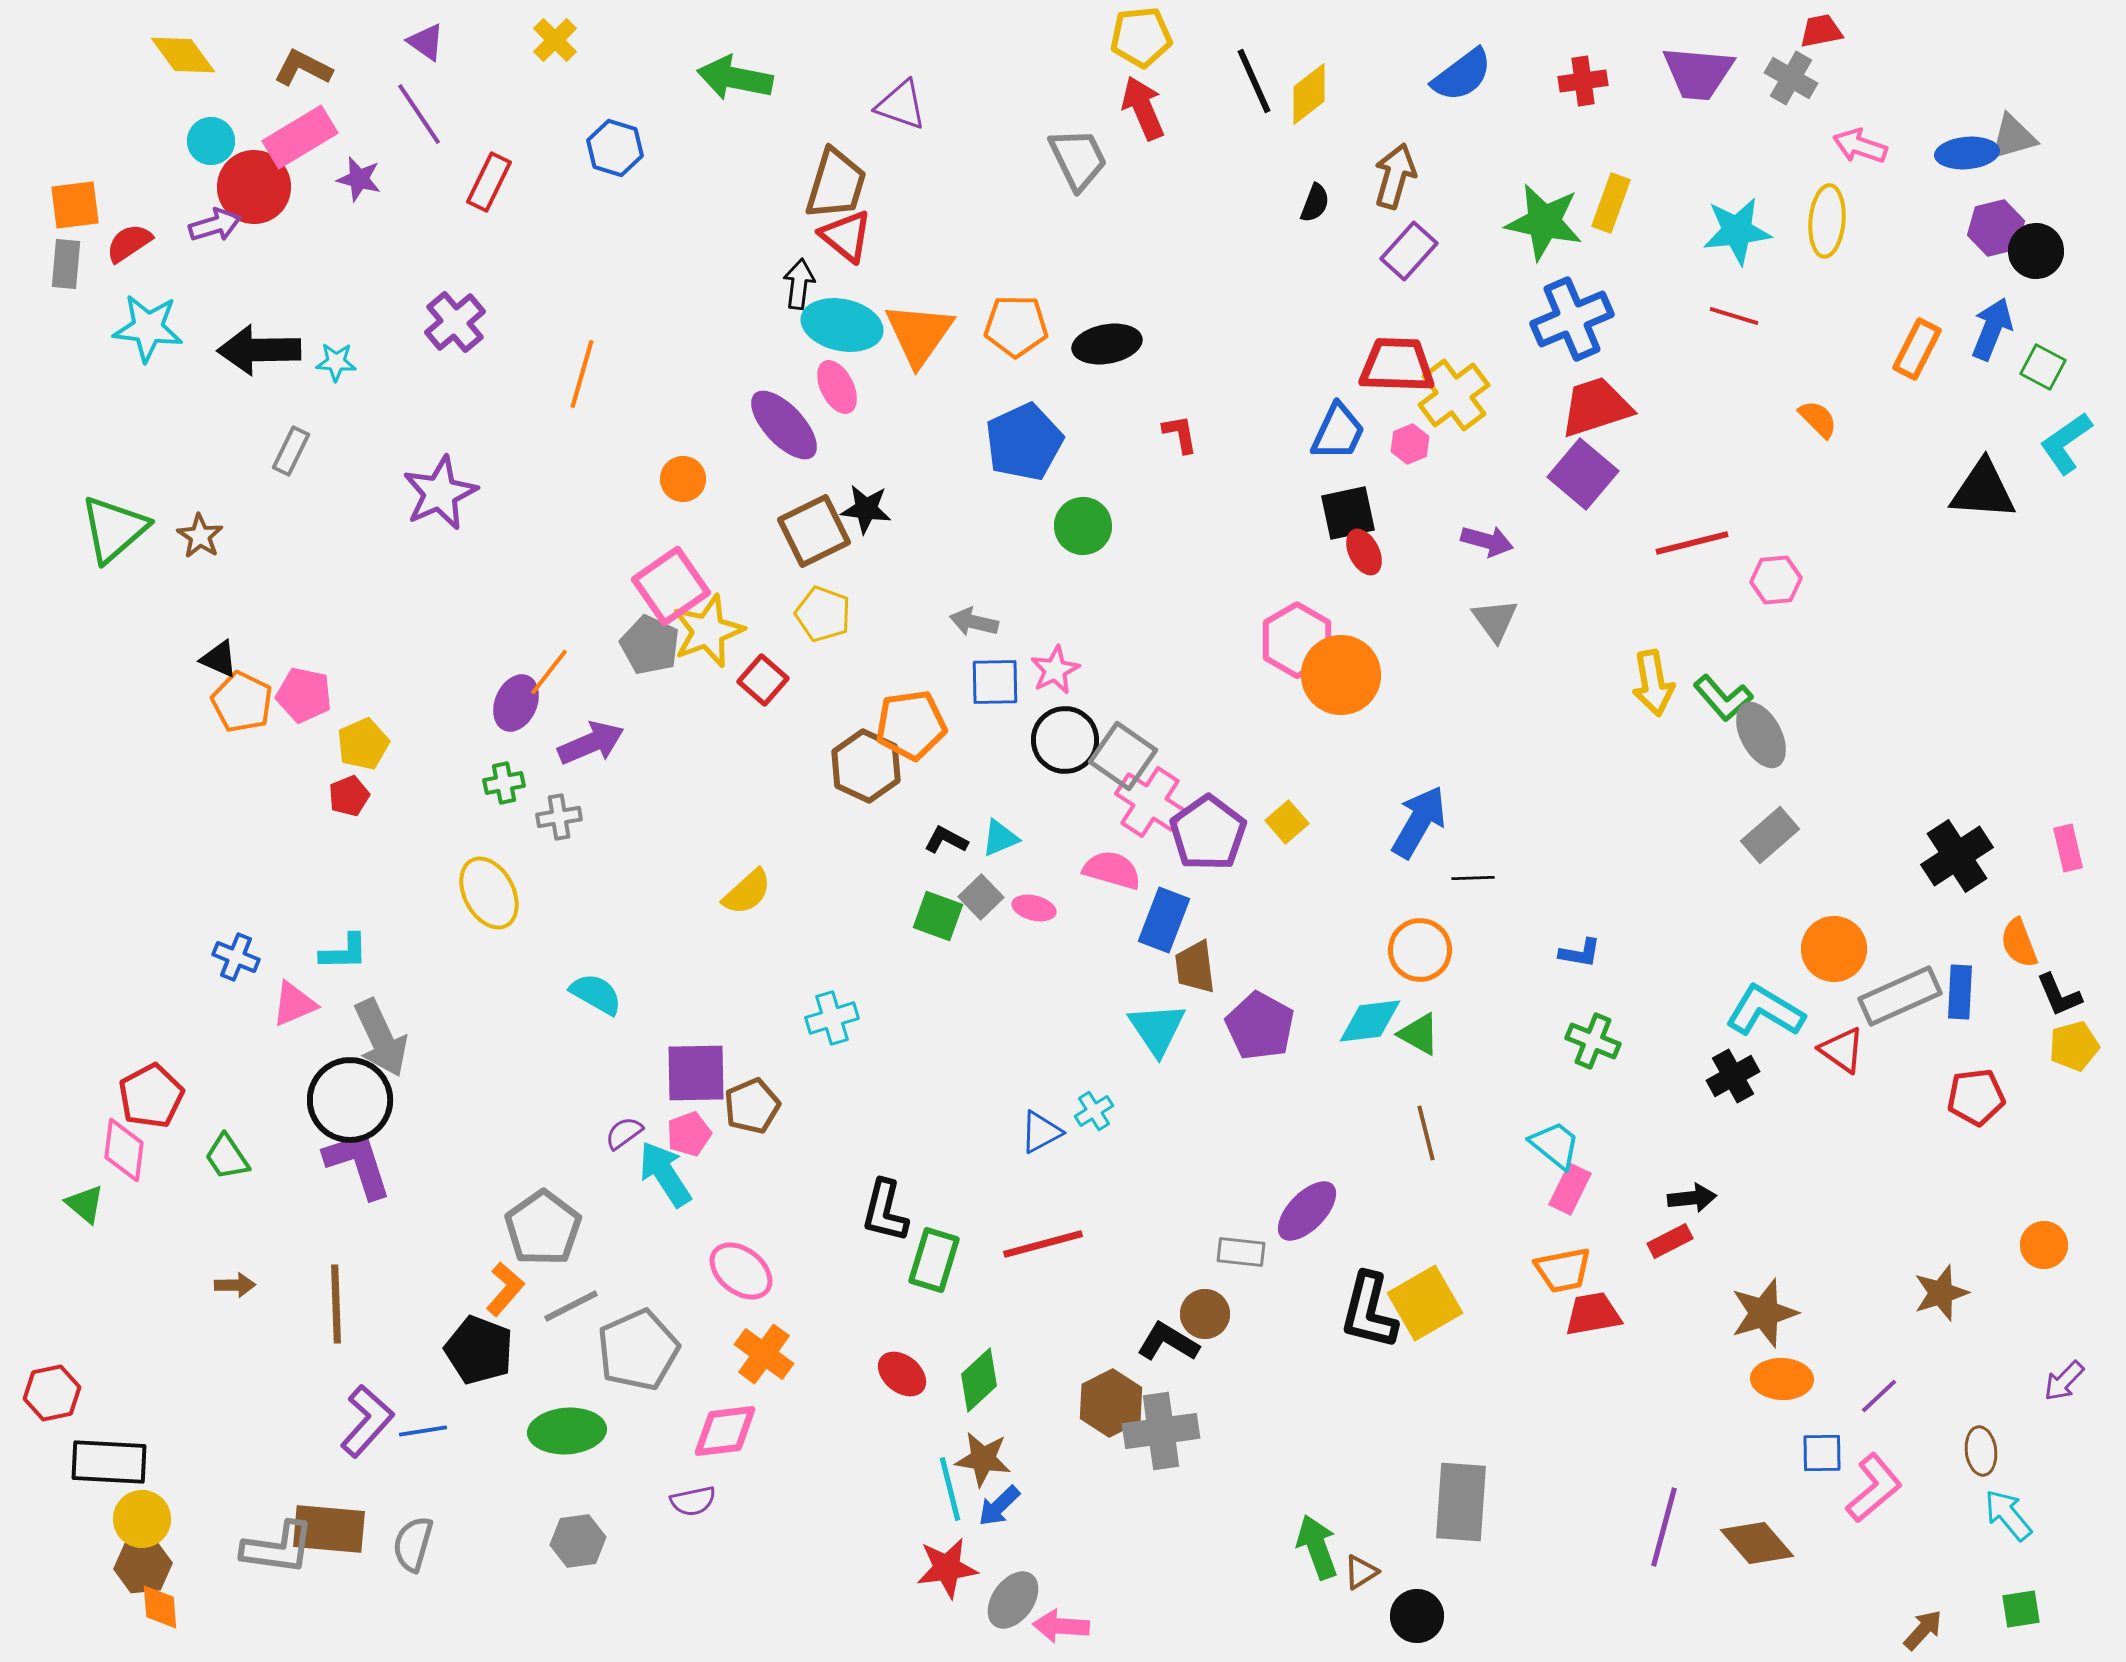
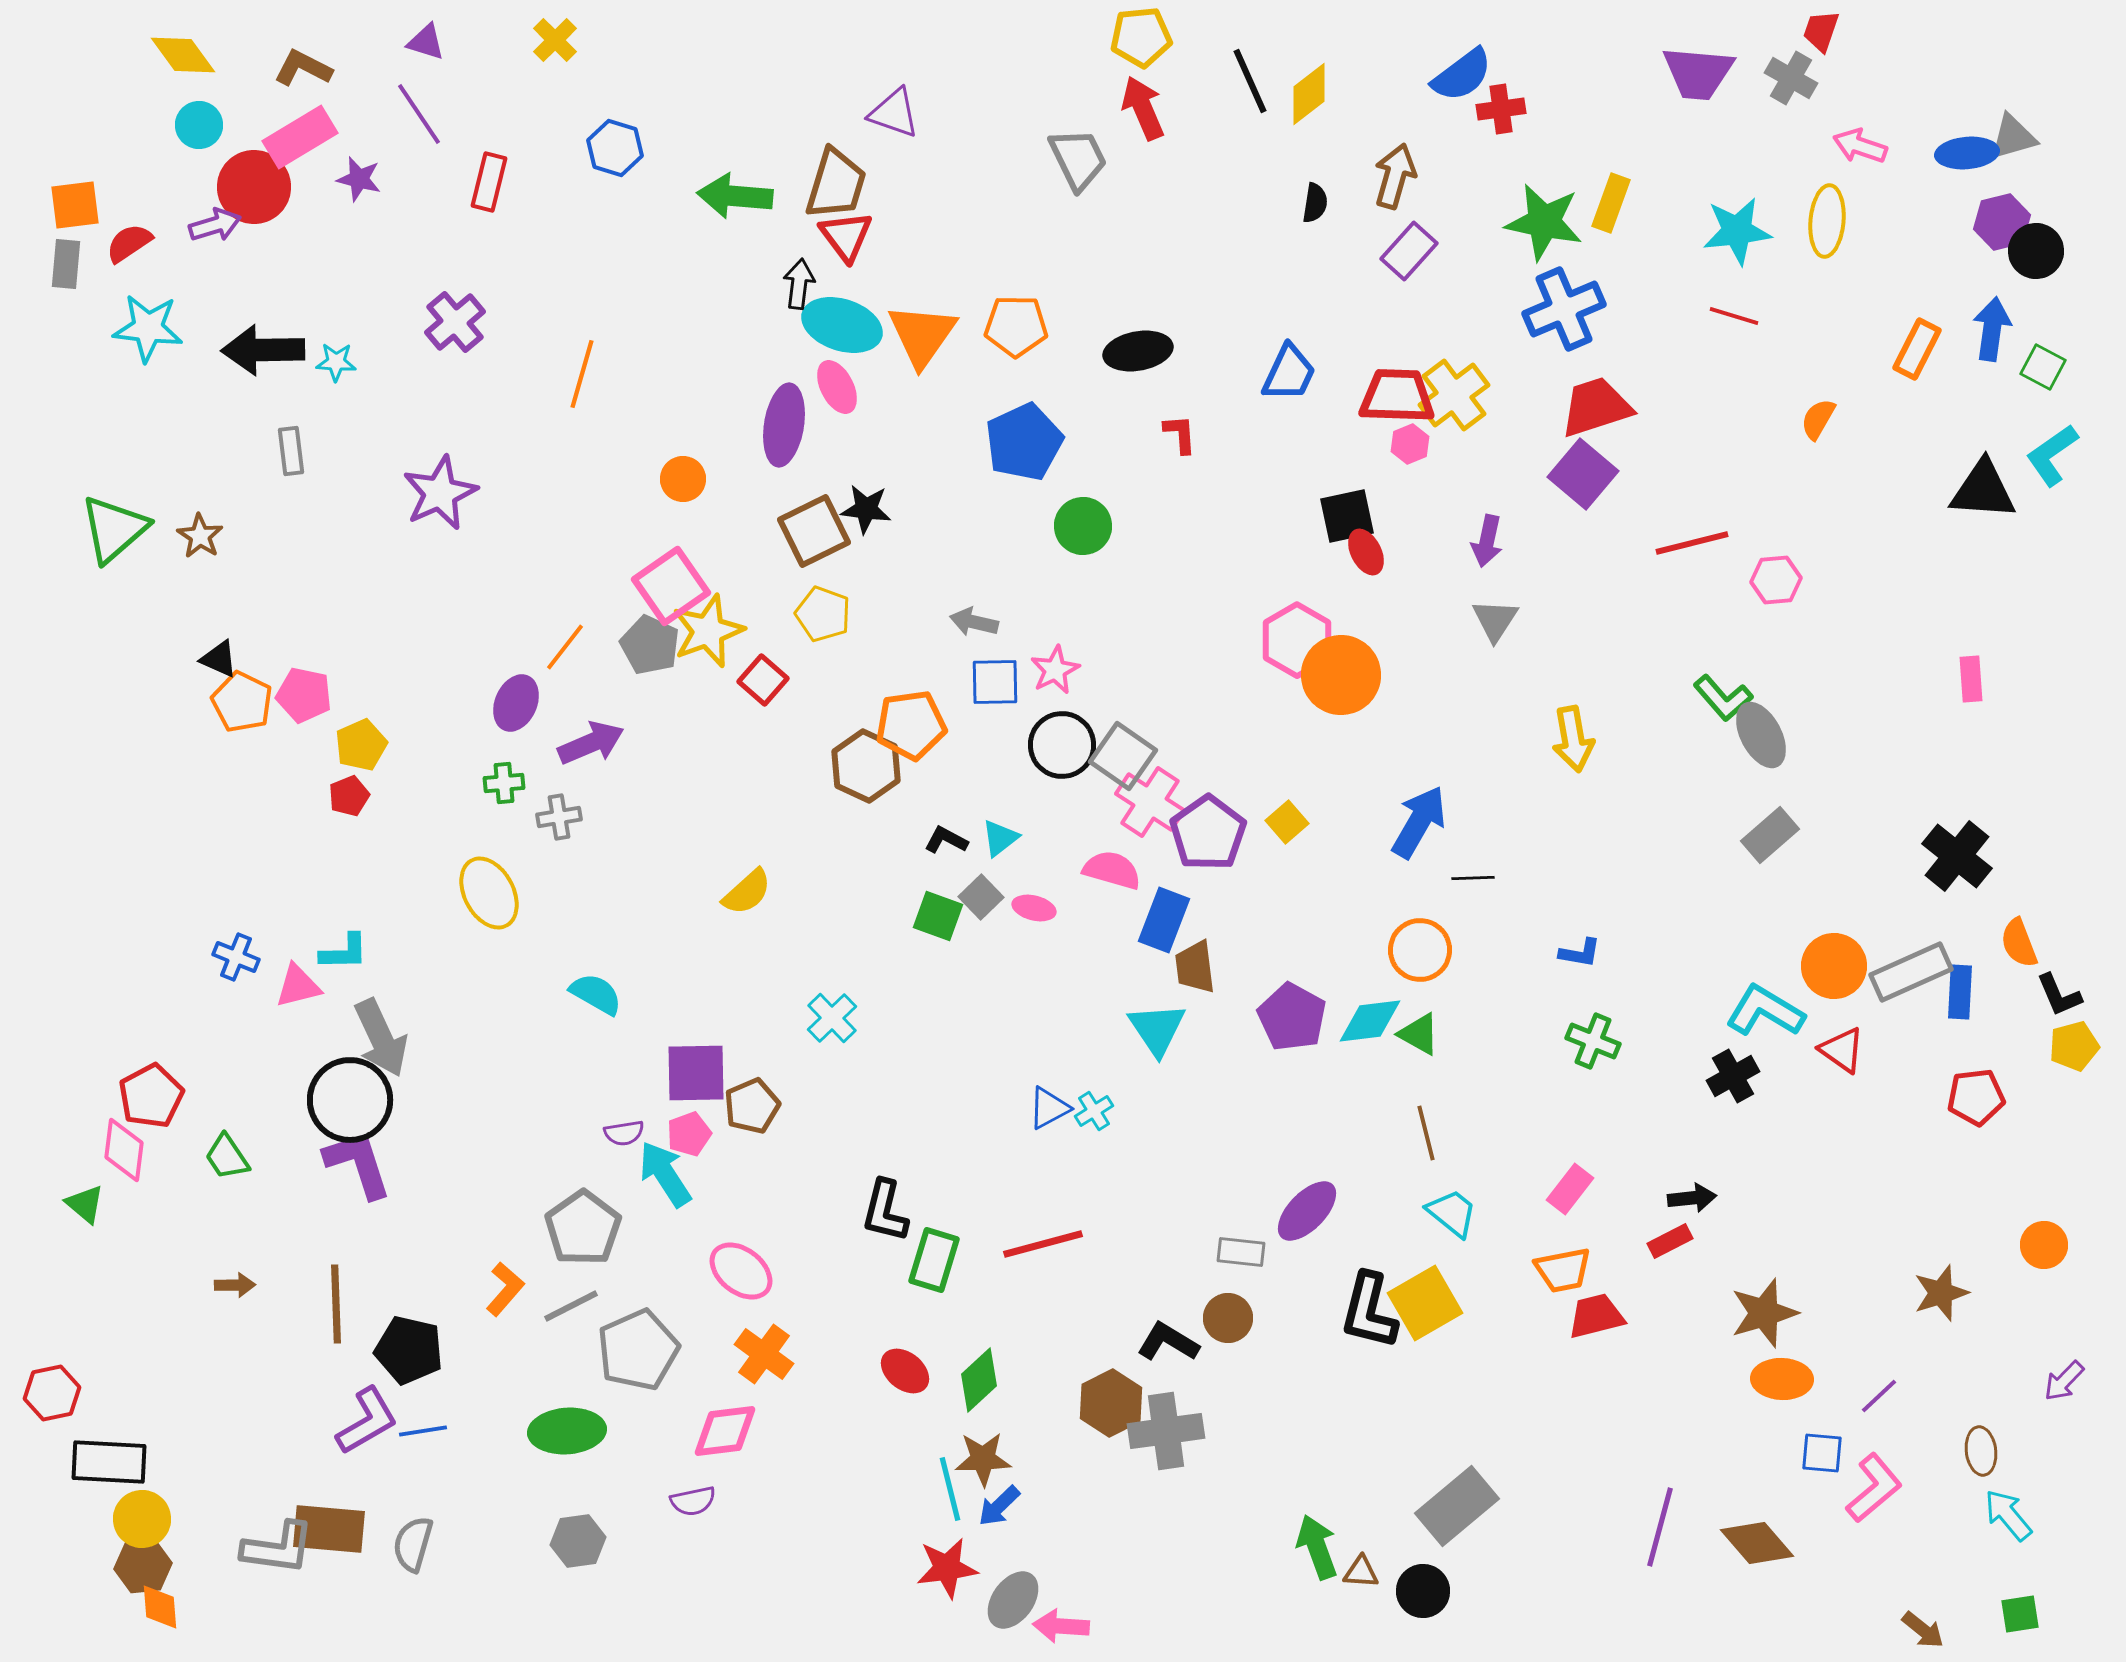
red trapezoid at (1821, 31): rotated 60 degrees counterclockwise
purple triangle at (426, 42): rotated 18 degrees counterclockwise
green arrow at (735, 78): moved 118 px down; rotated 6 degrees counterclockwise
black line at (1254, 81): moved 4 px left
red cross at (1583, 81): moved 82 px left, 28 px down
purple triangle at (901, 105): moved 7 px left, 8 px down
cyan circle at (211, 141): moved 12 px left, 16 px up
red rectangle at (489, 182): rotated 12 degrees counterclockwise
black semicircle at (1315, 203): rotated 12 degrees counterclockwise
purple hexagon at (1996, 228): moved 6 px right, 6 px up
red triangle at (846, 236): rotated 14 degrees clockwise
blue cross at (1572, 319): moved 8 px left, 10 px up
cyan ellipse at (842, 325): rotated 6 degrees clockwise
blue arrow at (1992, 329): rotated 14 degrees counterclockwise
orange triangle at (919, 334): moved 3 px right, 1 px down
black ellipse at (1107, 344): moved 31 px right, 7 px down
black arrow at (259, 350): moved 4 px right
red trapezoid at (1397, 365): moved 31 px down
orange semicircle at (1818, 419): rotated 105 degrees counterclockwise
purple ellipse at (784, 425): rotated 52 degrees clockwise
blue trapezoid at (1338, 432): moved 49 px left, 59 px up
red L-shape at (1180, 434): rotated 6 degrees clockwise
cyan L-shape at (2066, 443): moved 14 px left, 12 px down
gray rectangle at (291, 451): rotated 33 degrees counterclockwise
black square at (1348, 513): moved 1 px left, 3 px down
purple arrow at (1487, 541): rotated 87 degrees clockwise
red ellipse at (1364, 552): moved 2 px right
gray triangle at (1495, 620): rotated 9 degrees clockwise
orange line at (549, 672): moved 16 px right, 25 px up
yellow arrow at (1653, 683): moved 80 px left, 56 px down
black circle at (1065, 740): moved 3 px left, 5 px down
yellow pentagon at (363, 744): moved 2 px left, 1 px down
green cross at (504, 783): rotated 6 degrees clockwise
cyan triangle at (1000, 838): rotated 15 degrees counterclockwise
pink rectangle at (2068, 848): moved 97 px left, 169 px up; rotated 9 degrees clockwise
black cross at (1957, 856): rotated 18 degrees counterclockwise
orange circle at (1834, 949): moved 17 px down
gray rectangle at (1900, 996): moved 11 px right, 24 px up
pink triangle at (294, 1004): moved 4 px right, 18 px up; rotated 9 degrees clockwise
cyan cross at (832, 1018): rotated 27 degrees counterclockwise
purple pentagon at (1260, 1026): moved 32 px right, 9 px up
blue triangle at (1041, 1132): moved 8 px right, 24 px up
purple semicircle at (624, 1133): rotated 153 degrees counterclockwise
cyan trapezoid at (1555, 1145): moved 103 px left, 68 px down
pink rectangle at (1570, 1189): rotated 12 degrees clockwise
gray pentagon at (543, 1228): moved 40 px right
brown circle at (1205, 1314): moved 23 px right, 4 px down
red trapezoid at (1593, 1314): moved 3 px right, 2 px down; rotated 4 degrees counterclockwise
black pentagon at (479, 1350): moved 70 px left; rotated 8 degrees counterclockwise
red ellipse at (902, 1374): moved 3 px right, 3 px up
purple L-shape at (367, 1421): rotated 18 degrees clockwise
gray cross at (1161, 1431): moved 5 px right
blue square at (1822, 1453): rotated 6 degrees clockwise
brown star at (983, 1459): rotated 10 degrees counterclockwise
gray rectangle at (1461, 1502): moved 4 px left, 4 px down; rotated 46 degrees clockwise
purple line at (1664, 1527): moved 4 px left
brown triangle at (1361, 1572): rotated 36 degrees clockwise
green square at (2021, 1609): moved 1 px left, 5 px down
black circle at (1417, 1616): moved 6 px right, 25 px up
brown arrow at (1923, 1630): rotated 87 degrees clockwise
